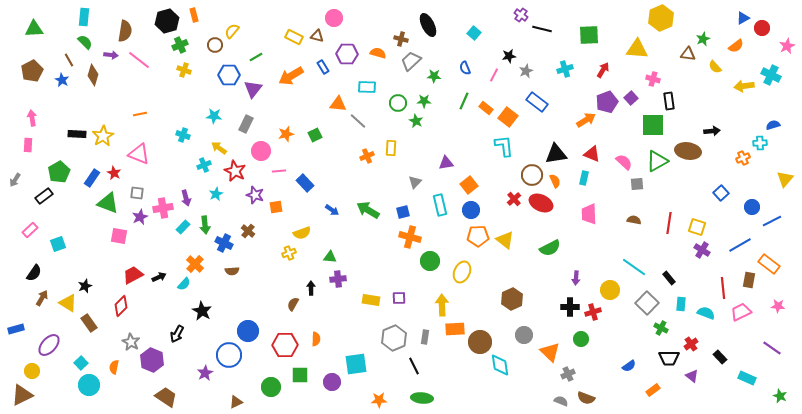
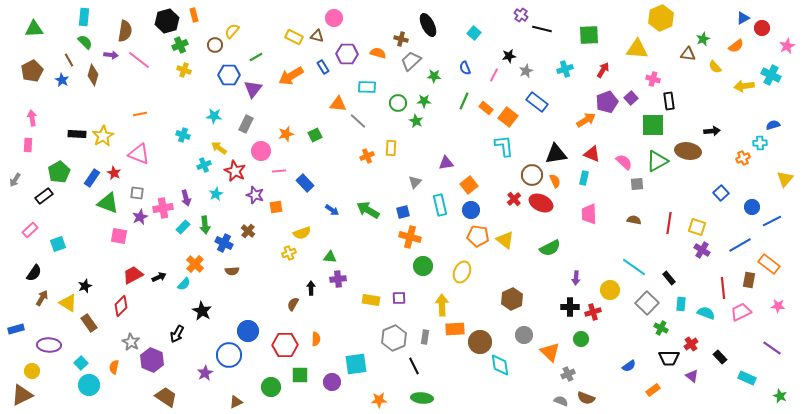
orange pentagon at (478, 236): rotated 10 degrees clockwise
green circle at (430, 261): moved 7 px left, 5 px down
purple ellipse at (49, 345): rotated 50 degrees clockwise
